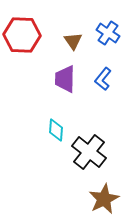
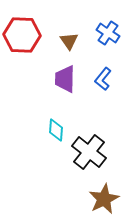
brown triangle: moved 4 px left
